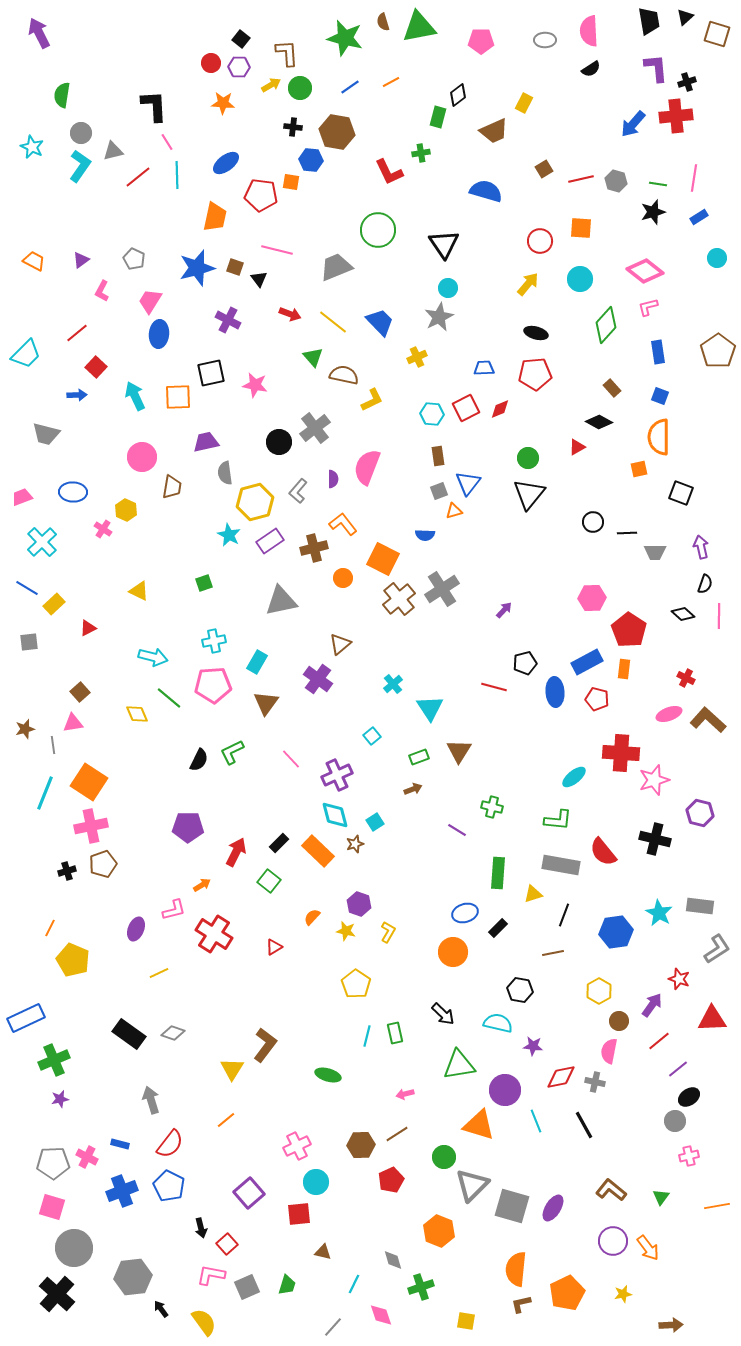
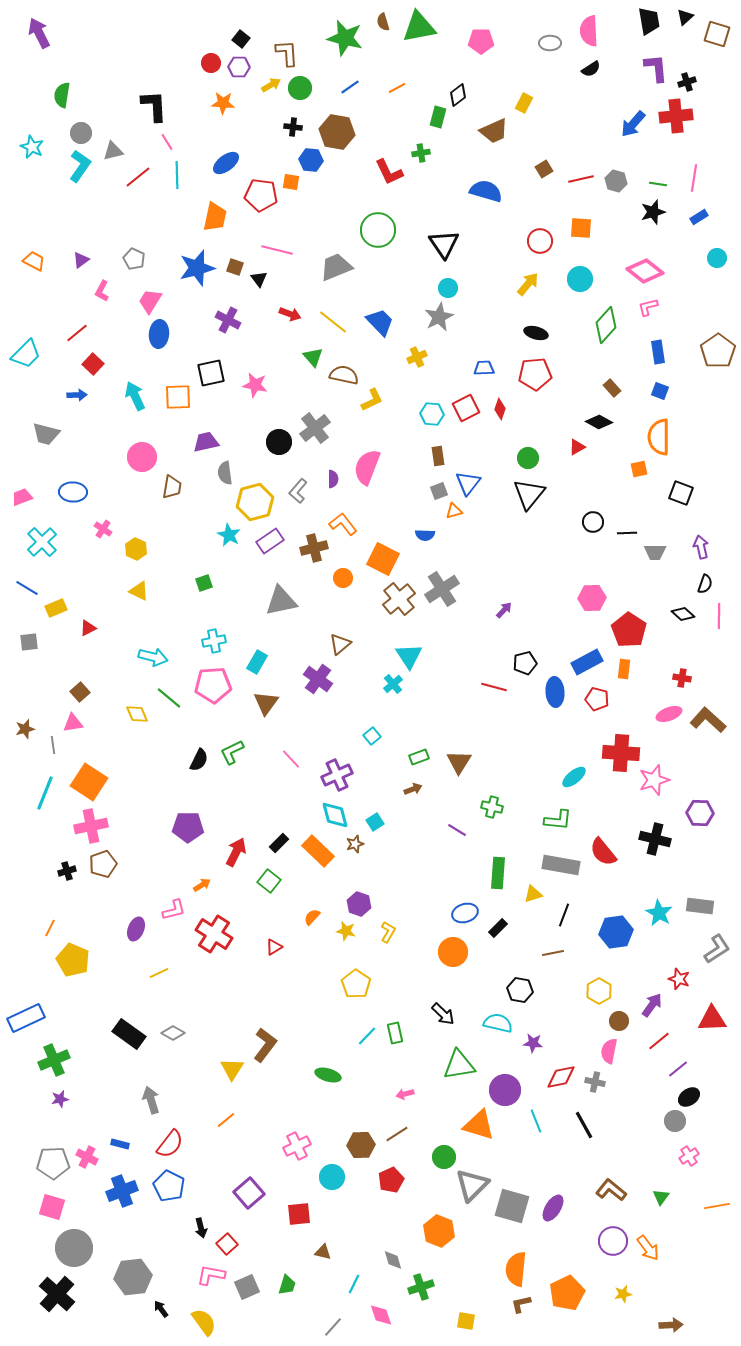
gray ellipse at (545, 40): moved 5 px right, 3 px down
orange line at (391, 82): moved 6 px right, 6 px down
red square at (96, 367): moved 3 px left, 3 px up
blue square at (660, 396): moved 5 px up
red diamond at (500, 409): rotated 50 degrees counterclockwise
yellow hexagon at (126, 510): moved 10 px right, 39 px down
yellow rectangle at (54, 604): moved 2 px right, 4 px down; rotated 20 degrees clockwise
red cross at (686, 678): moved 4 px left; rotated 18 degrees counterclockwise
cyan triangle at (430, 708): moved 21 px left, 52 px up
brown triangle at (459, 751): moved 11 px down
purple hexagon at (700, 813): rotated 12 degrees counterclockwise
gray diamond at (173, 1033): rotated 10 degrees clockwise
cyan line at (367, 1036): rotated 30 degrees clockwise
purple star at (533, 1046): moved 3 px up
pink cross at (689, 1156): rotated 18 degrees counterclockwise
cyan circle at (316, 1182): moved 16 px right, 5 px up
